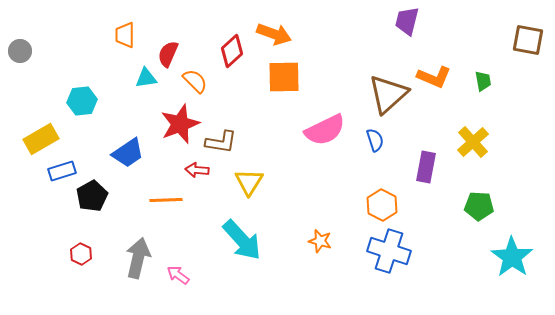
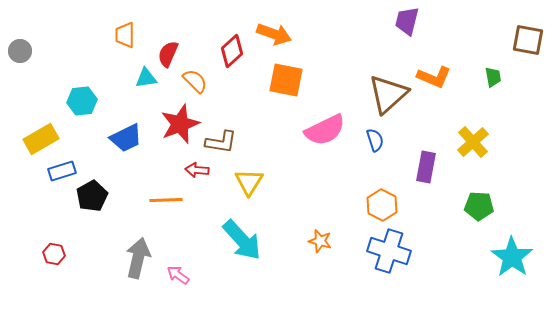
orange square: moved 2 px right, 3 px down; rotated 12 degrees clockwise
green trapezoid: moved 10 px right, 4 px up
blue trapezoid: moved 2 px left, 15 px up; rotated 8 degrees clockwise
red hexagon: moved 27 px left; rotated 15 degrees counterclockwise
